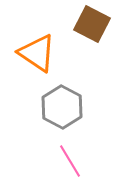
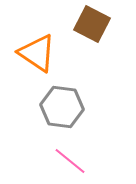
gray hexagon: rotated 21 degrees counterclockwise
pink line: rotated 20 degrees counterclockwise
